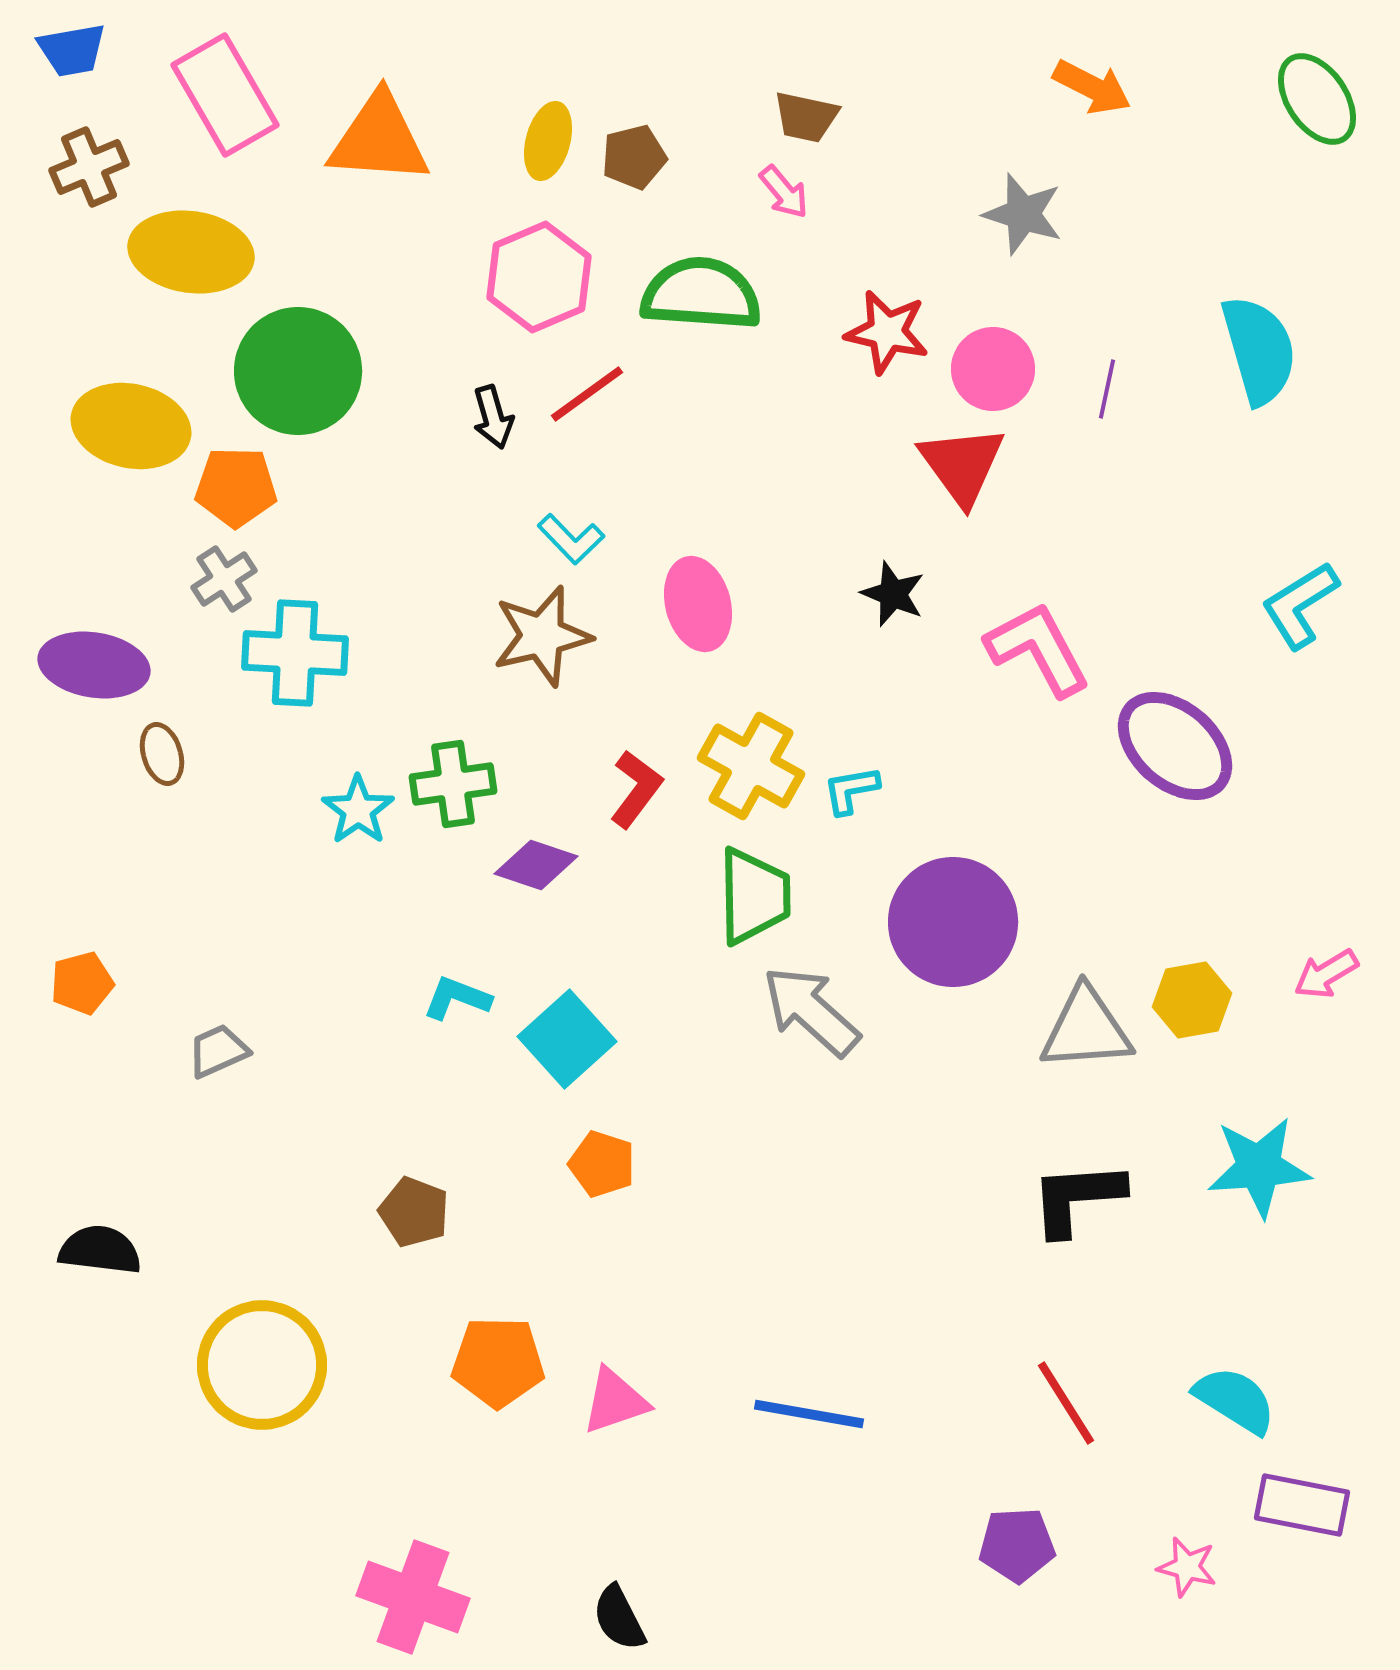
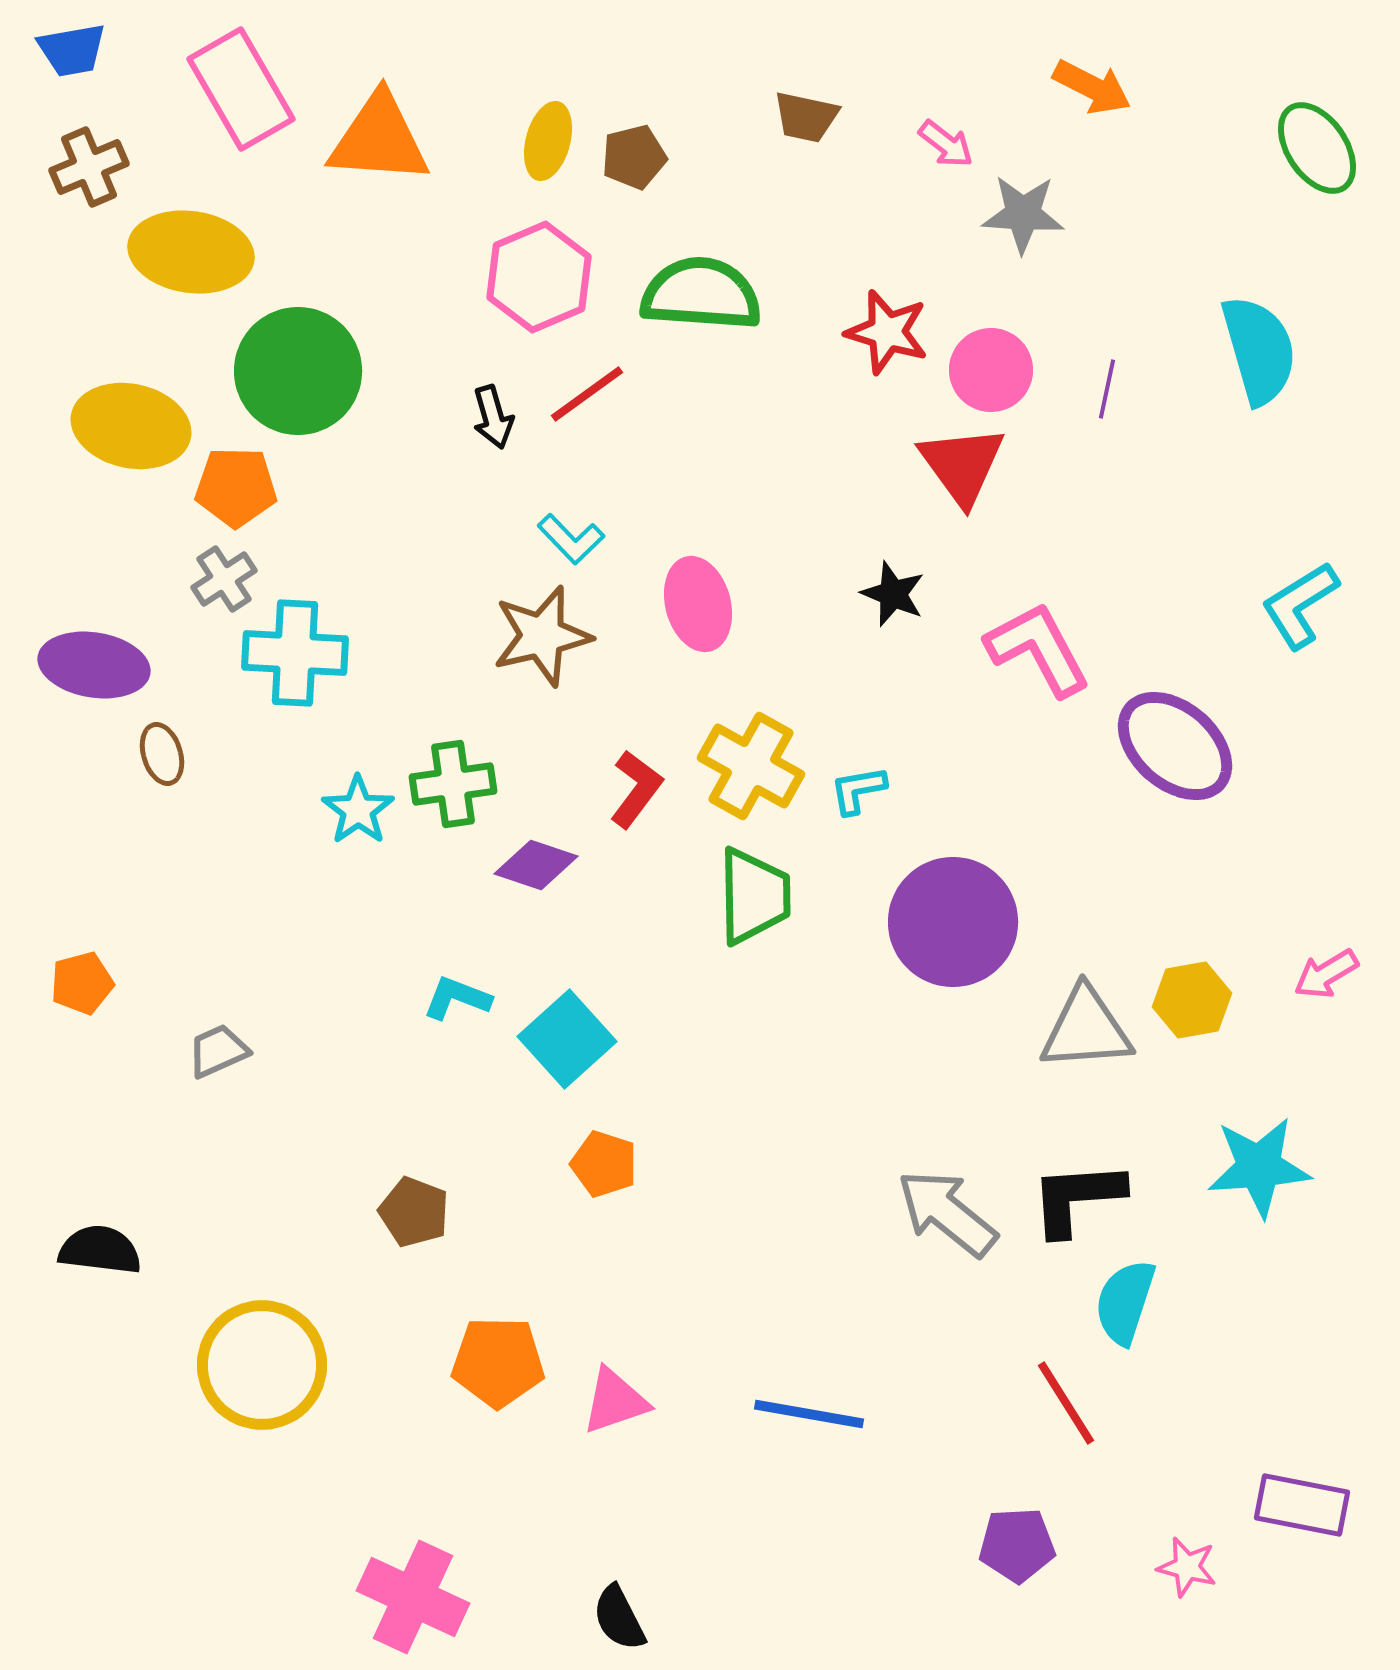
pink rectangle at (225, 95): moved 16 px right, 6 px up
green ellipse at (1317, 99): moved 49 px down
pink arrow at (784, 192): moved 162 px right, 48 px up; rotated 12 degrees counterclockwise
gray star at (1023, 214): rotated 14 degrees counterclockwise
red star at (887, 332): rotated 4 degrees clockwise
pink circle at (993, 369): moved 2 px left, 1 px down
cyan L-shape at (851, 790): moved 7 px right
gray arrow at (811, 1011): moved 136 px right, 202 px down; rotated 3 degrees counterclockwise
orange pentagon at (602, 1164): moved 2 px right
cyan semicircle at (1235, 1400): moved 110 px left, 98 px up; rotated 104 degrees counterclockwise
pink cross at (413, 1597): rotated 5 degrees clockwise
